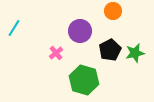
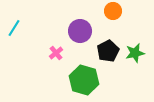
black pentagon: moved 2 px left, 1 px down
